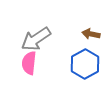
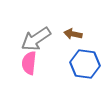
brown arrow: moved 18 px left
blue hexagon: rotated 24 degrees counterclockwise
